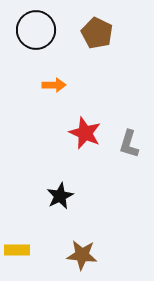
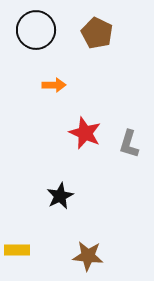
brown star: moved 6 px right, 1 px down
